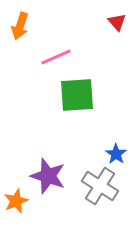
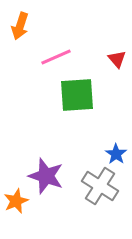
red triangle: moved 37 px down
purple star: moved 2 px left
